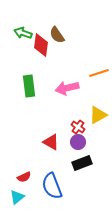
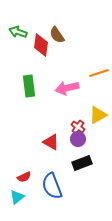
green arrow: moved 5 px left, 1 px up
purple circle: moved 3 px up
